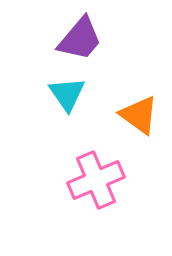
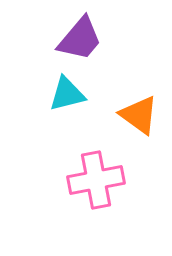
cyan triangle: rotated 51 degrees clockwise
pink cross: rotated 12 degrees clockwise
